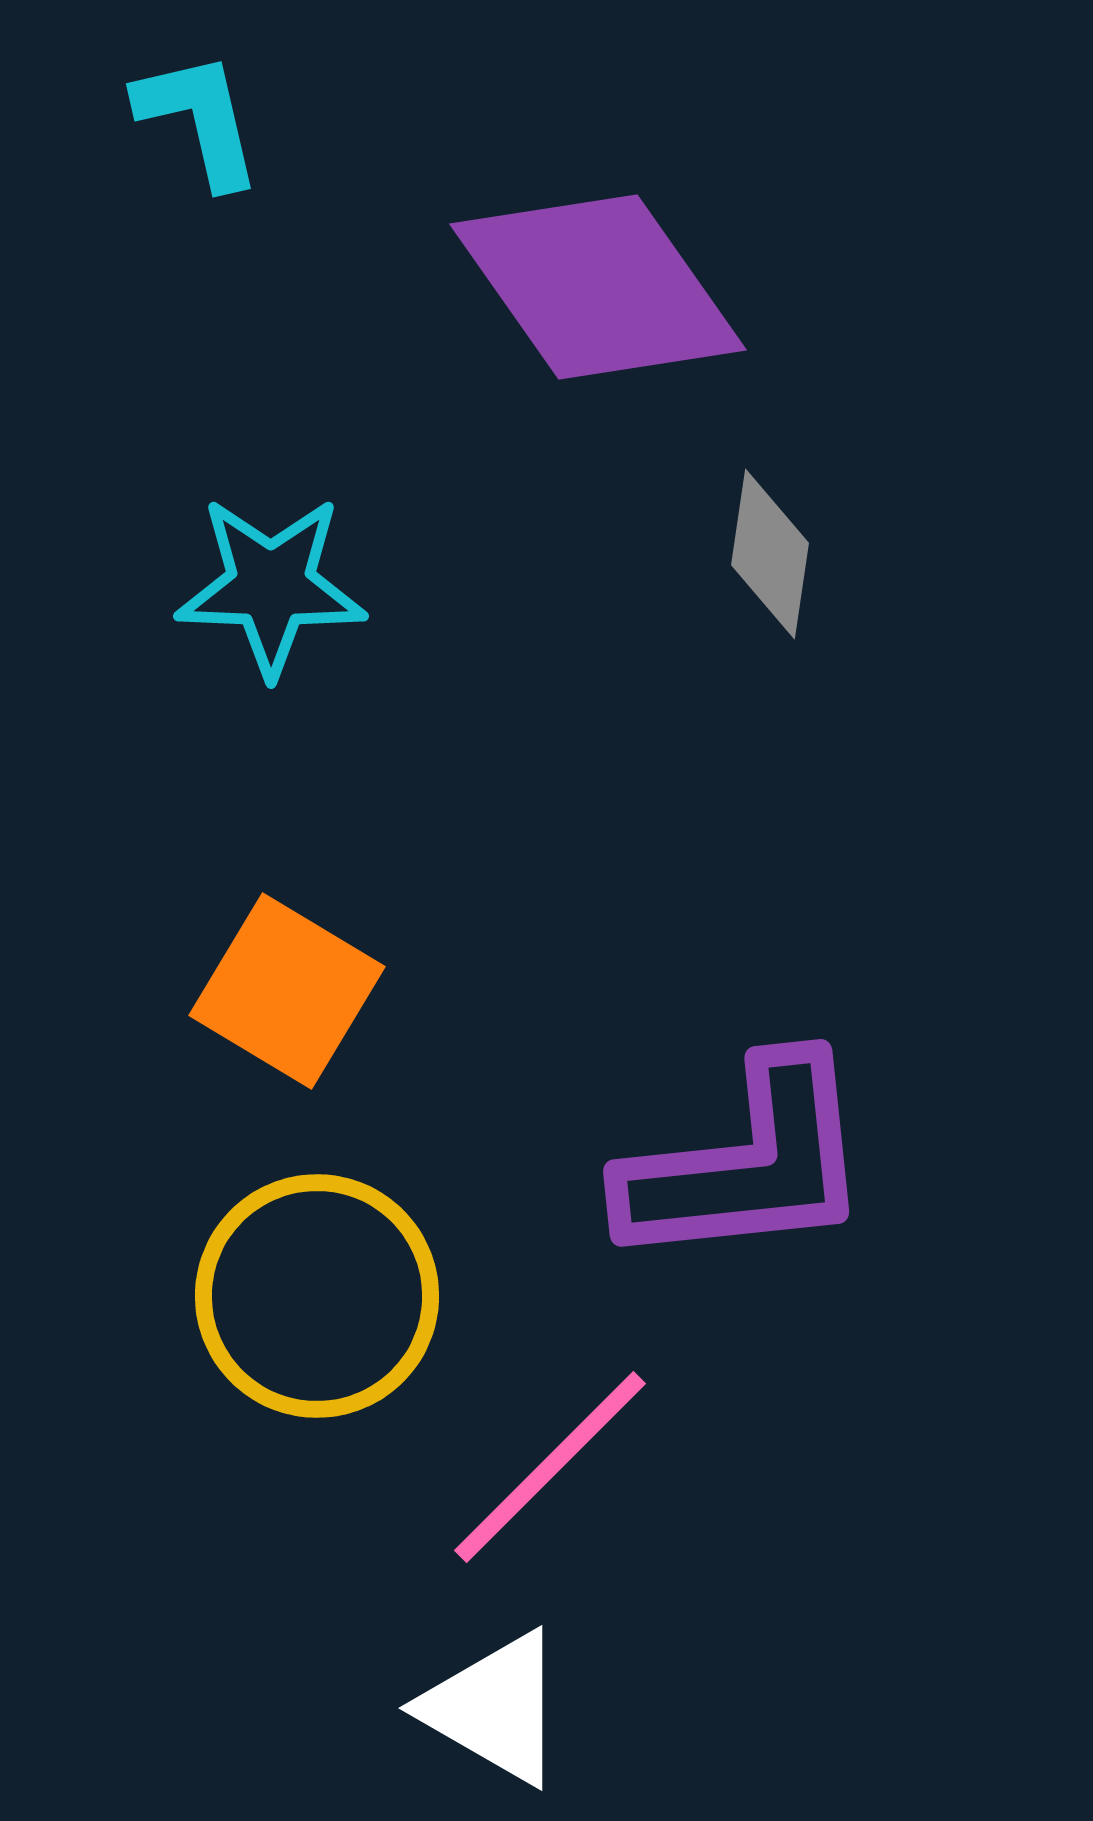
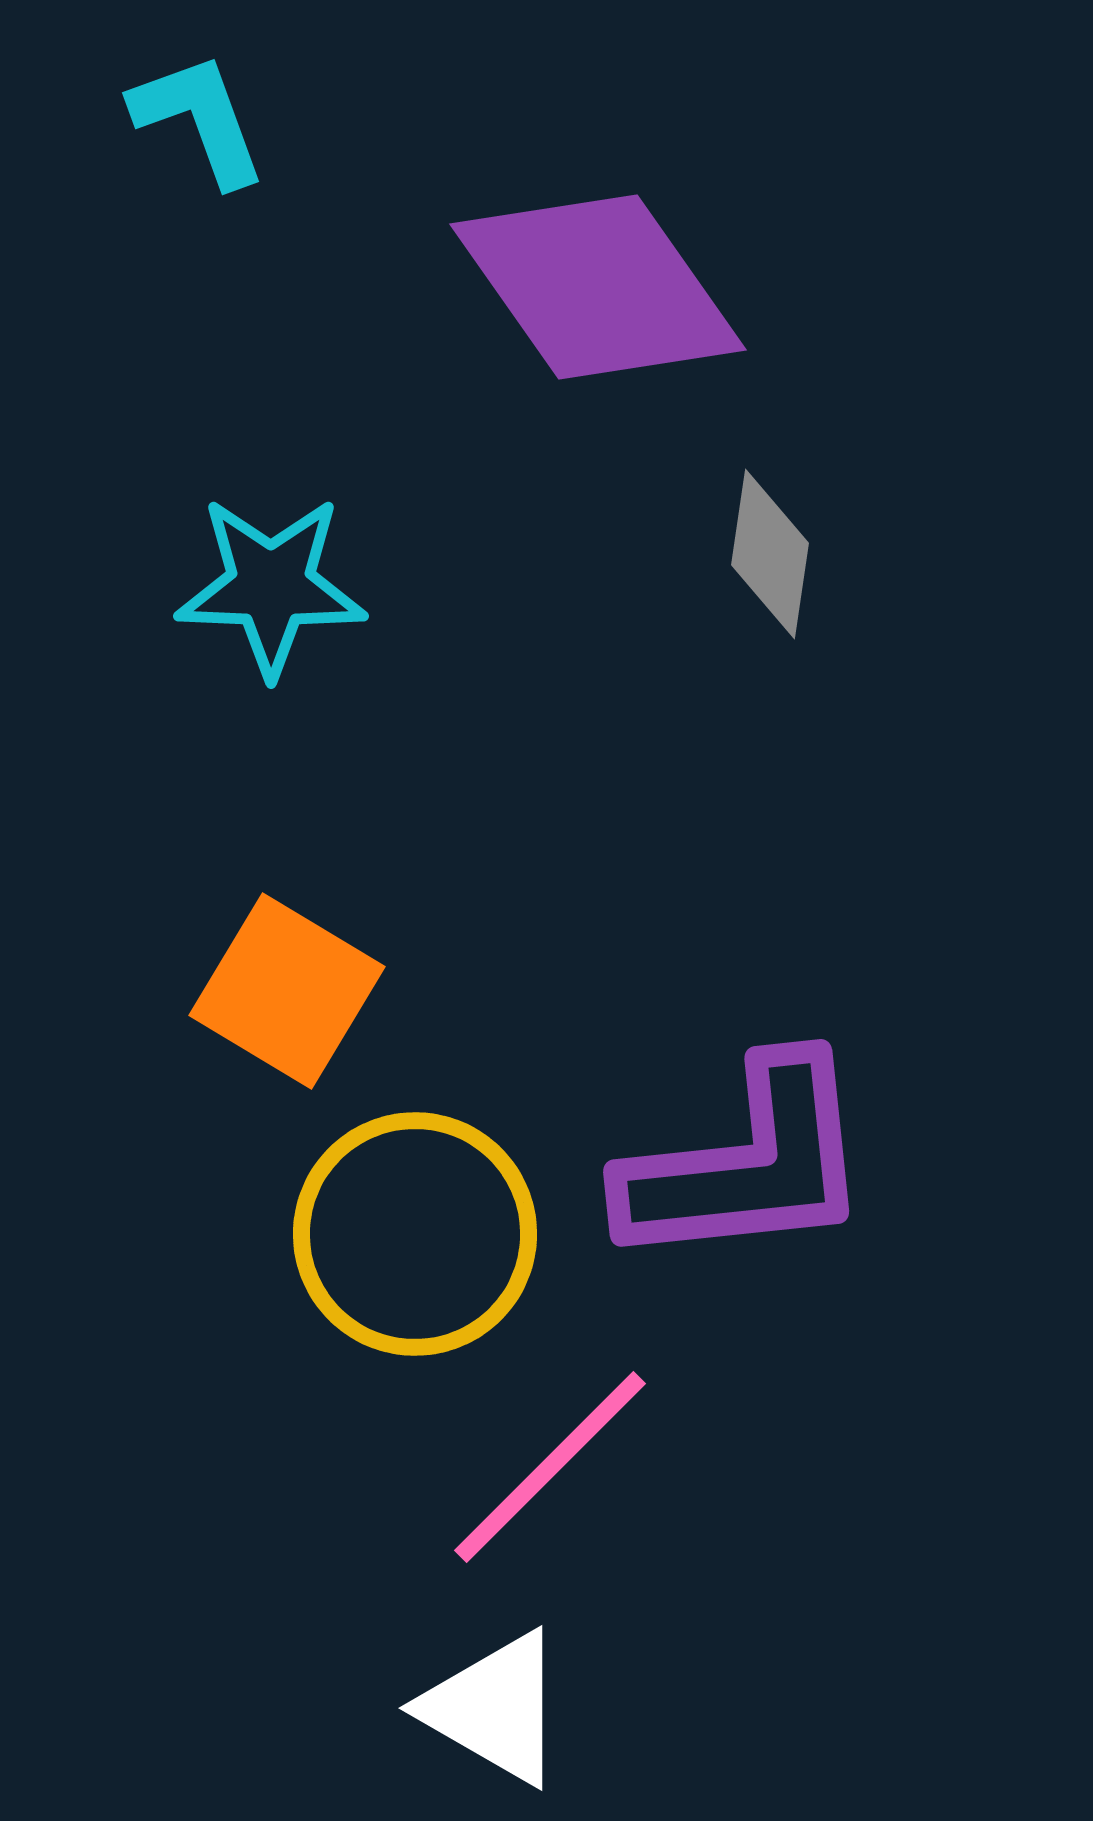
cyan L-shape: rotated 7 degrees counterclockwise
yellow circle: moved 98 px right, 62 px up
